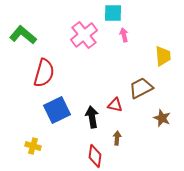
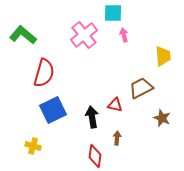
blue square: moved 4 px left
